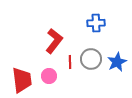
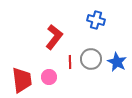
blue cross: moved 3 px up; rotated 18 degrees clockwise
red L-shape: moved 4 px up
blue star: rotated 18 degrees counterclockwise
pink circle: moved 1 px down
